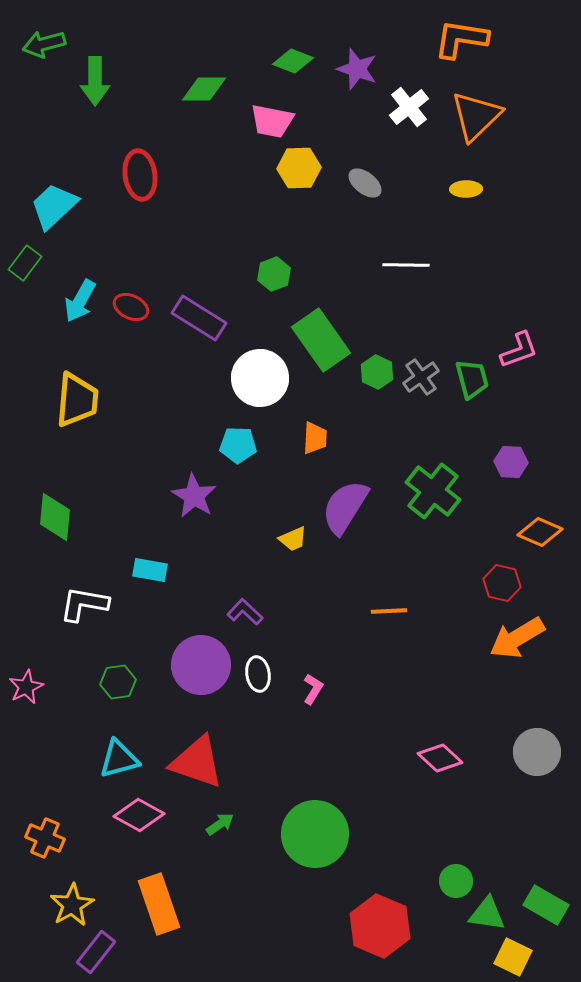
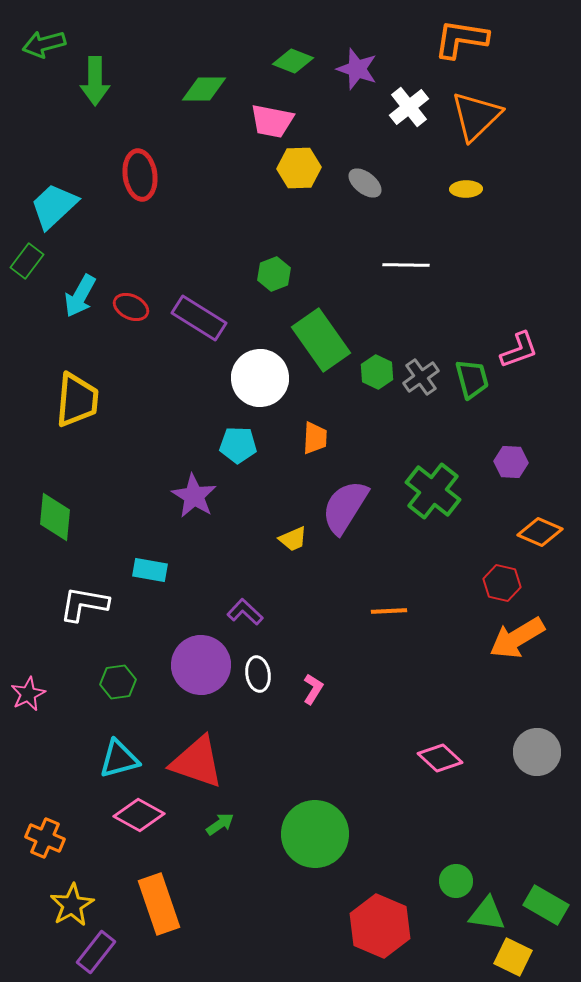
green rectangle at (25, 263): moved 2 px right, 2 px up
cyan arrow at (80, 301): moved 5 px up
pink star at (26, 687): moved 2 px right, 7 px down
